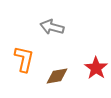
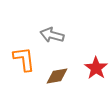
gray arrow: moved 8 px down
orange L-shape: rotated 20 degrees counterclockwise
